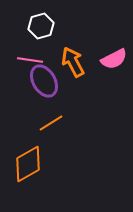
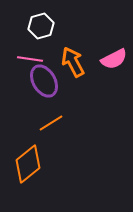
pink line: moved 1 px up
orange diamond: rotated 9 degrees counterclockwise
